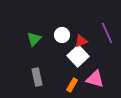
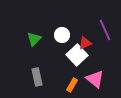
purple line: moved 2 px left, 3 px up
red triangle: moved 4 px right, 2 px down
white square: moved 1 px left, 1 px up
pink triangle: rotated 24 degrees clockwise
